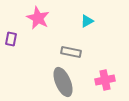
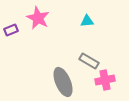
cyan triangle: rotated 24 degrees clockwise
purple rectangle: moved 9 px up; rotated 56 degrees clockwise
gray rectangle: moved 18 px right, 9 px down; rotated 18 degrees clockwise
